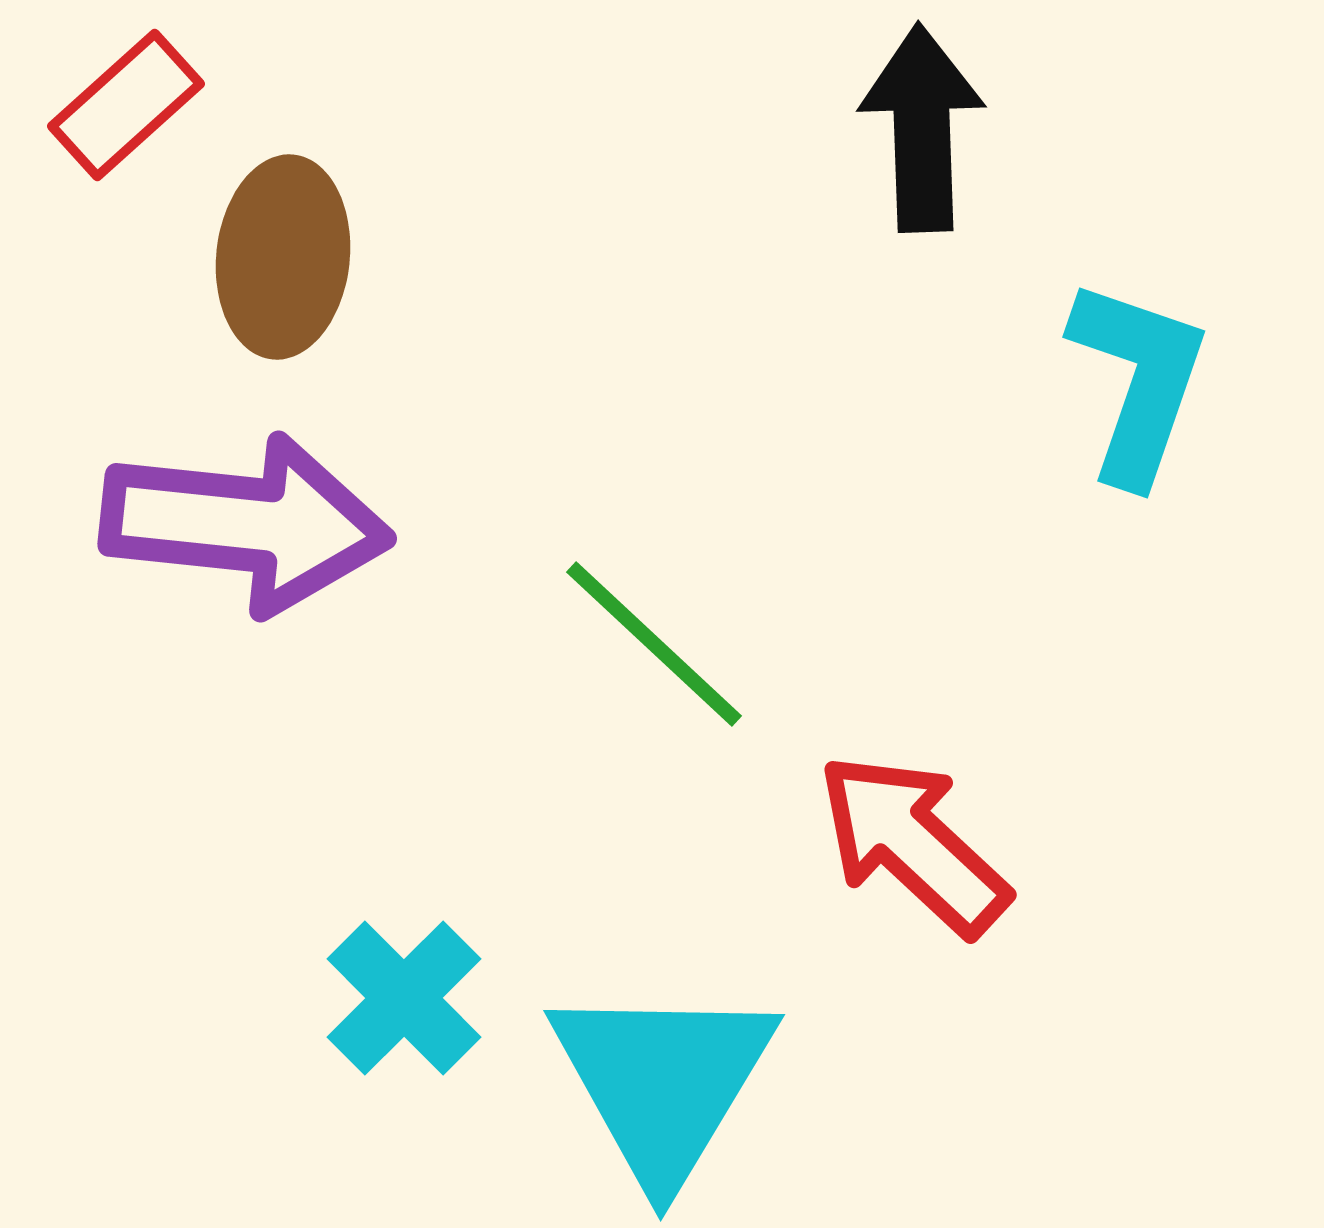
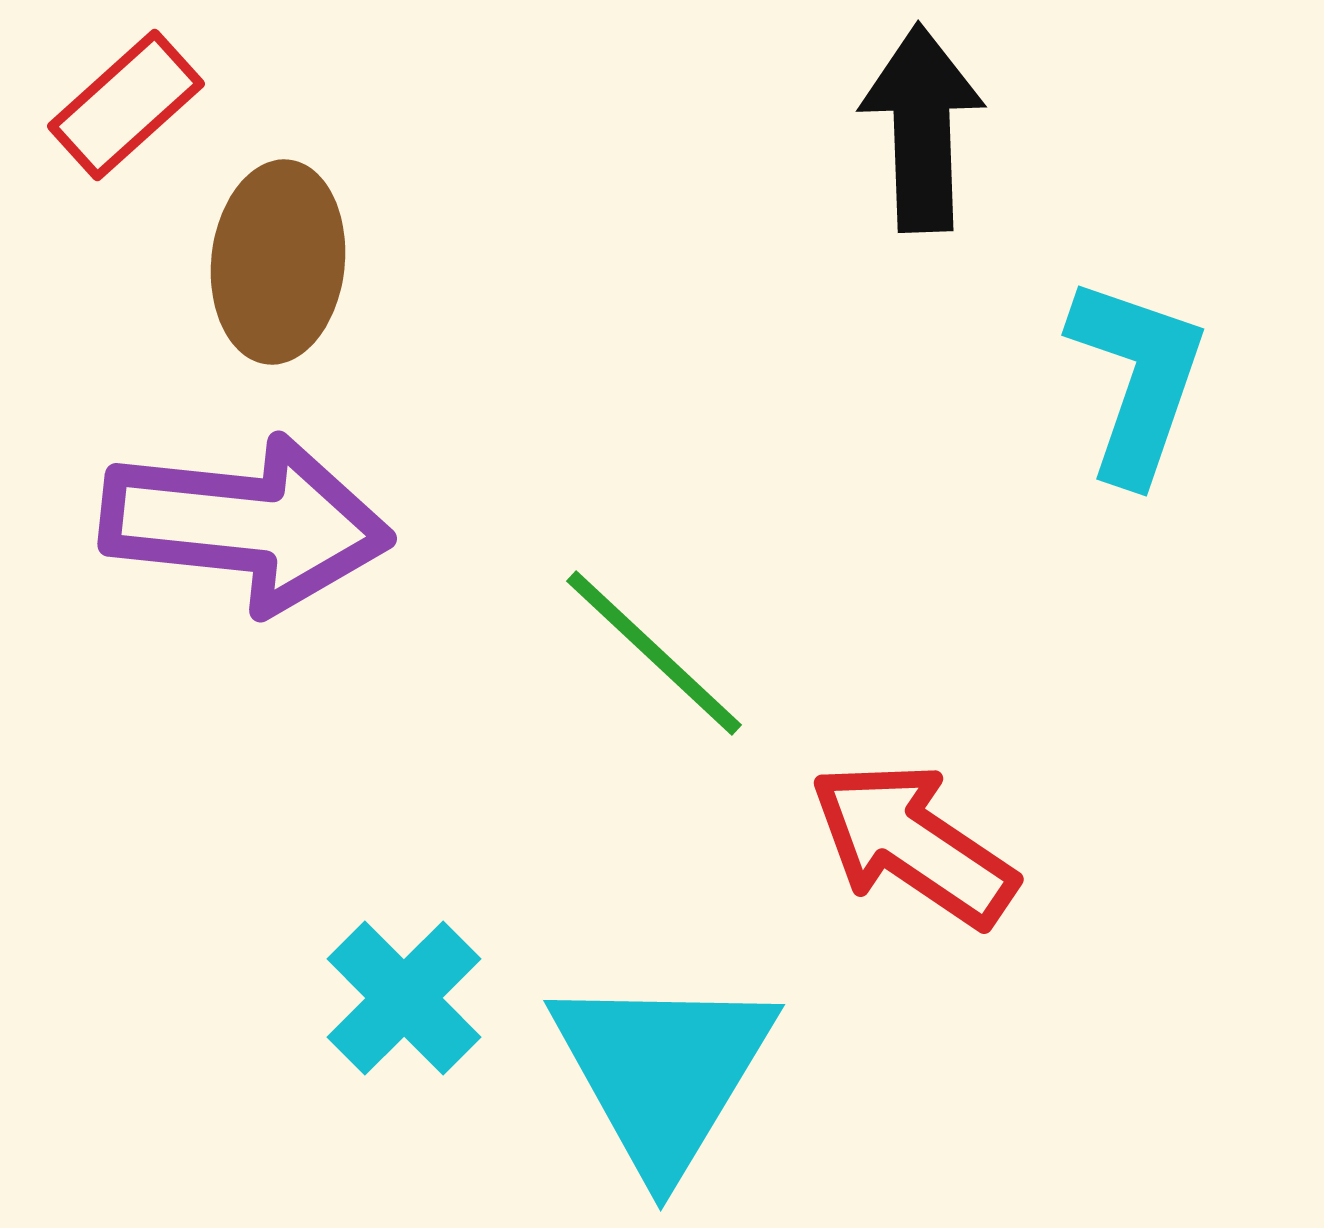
brown ellipse: moved 5 px left, 5 px down
cyan L-shape: moved 1 px left, 2 px up
green line: moved 9 px down
red arrow: rotated 9 degrees counterclockwise
cyan triangle: moved 10 px up
